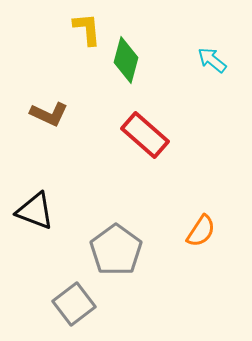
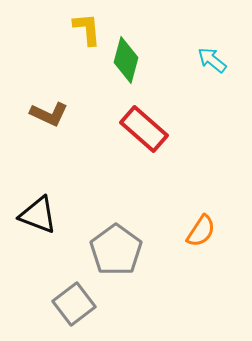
red rectangle: moved 1 px left, 6 px up
black triangle: moved 3 px right, 4 px down
